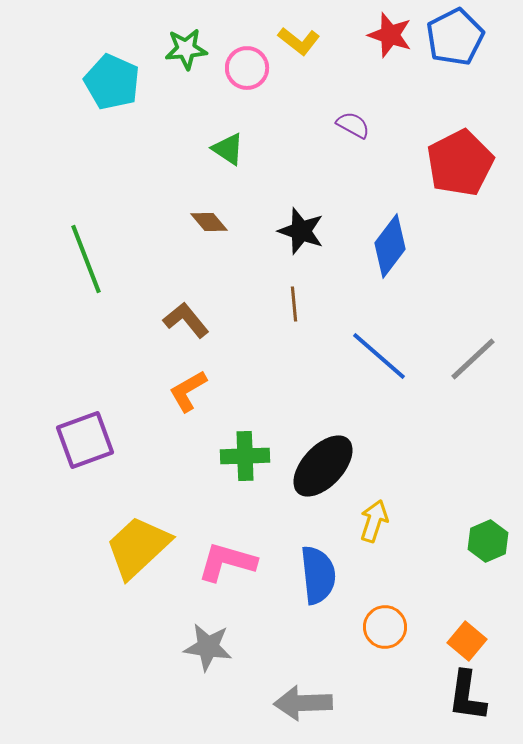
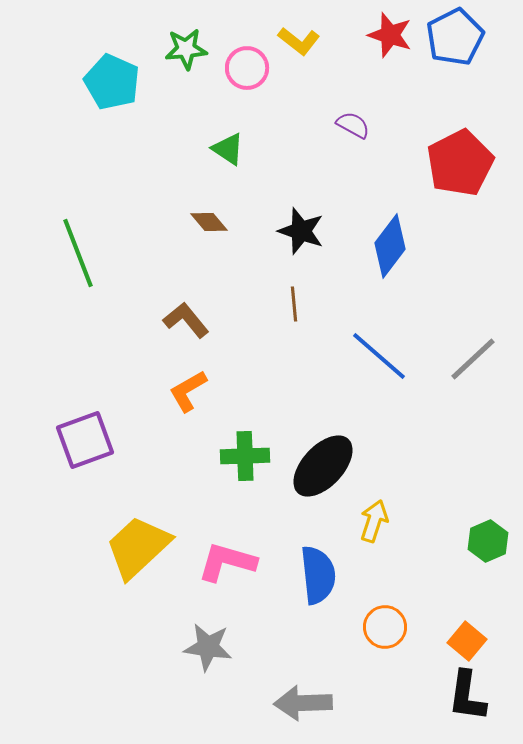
green line: moved 8 px left, 6 px up
